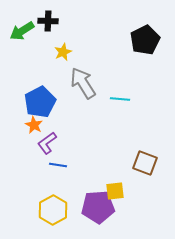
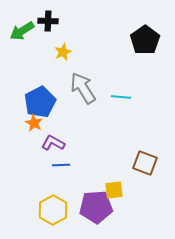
black pentagon: rotated 8 degrees counterclockwise
gray arrow: moved 5 px down
cyan line: moved 1 px right, 2 px up
orange star: moved 2 px up
purple L-shape: moved 6 px right; rotated 65 degrees clockwise
blue line: moved 3 px right; rotated 12 degrees counterclockwise
yellow square: moved 1 px left, 1 px up
purple pentagon: moved 2 px left
